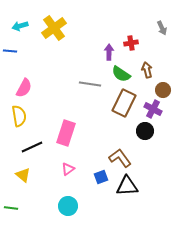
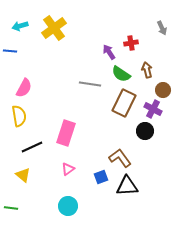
purple arrow: rotated 35 degrees counterclockwise
